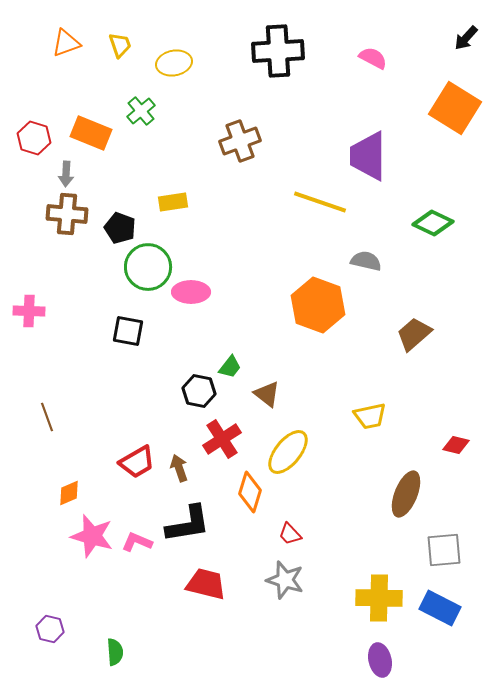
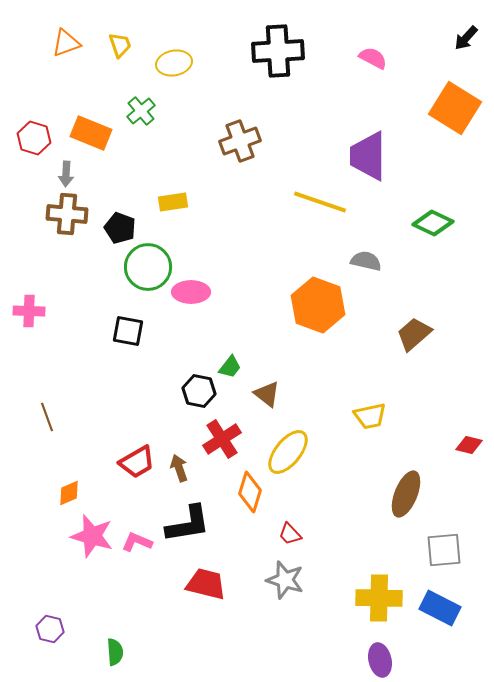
red diamond at (456, 445): moved 13 px right
